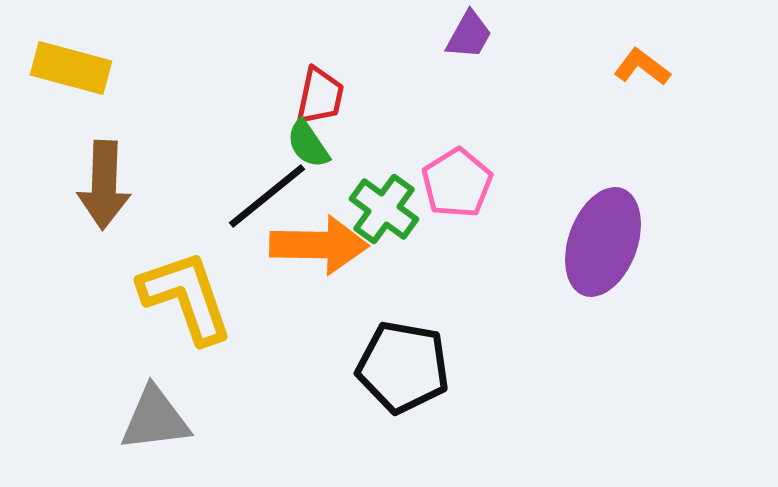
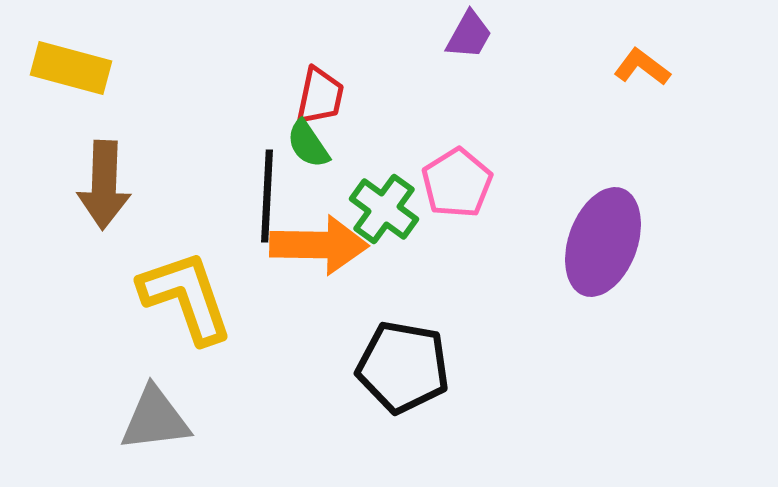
black line: rotated 48 degrees counterclockwise
